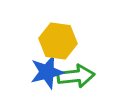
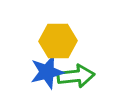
yellow hexagon: rotated 9 degrees counterclockwise
